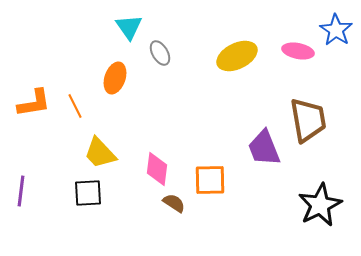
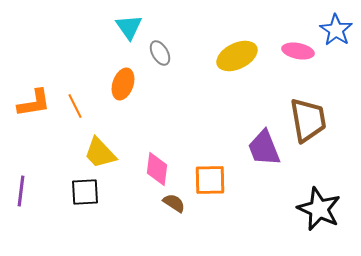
orange ellipse: moved 8 px right, 6 px down
black square: moved 3 px left, 1 px up
black star: moved 1 px left, 4 px down; rotated 21 degrees counterclockwise
